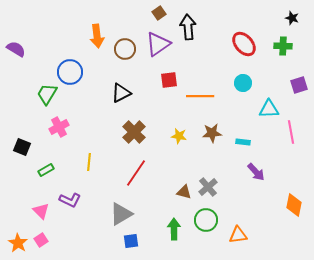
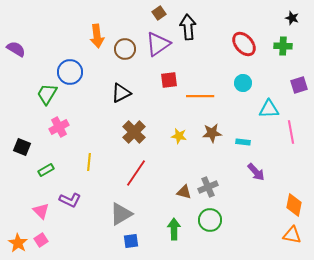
gray cross: rotated 18 degrees clockwise
green circle: moved 4 px right
orange triangle: moved 54 px right; rotated 18 degrees clockwise
